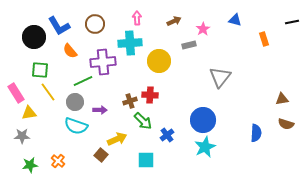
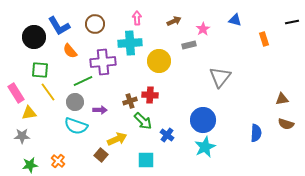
blue cross: rotated 16 degrees counterclockwise
